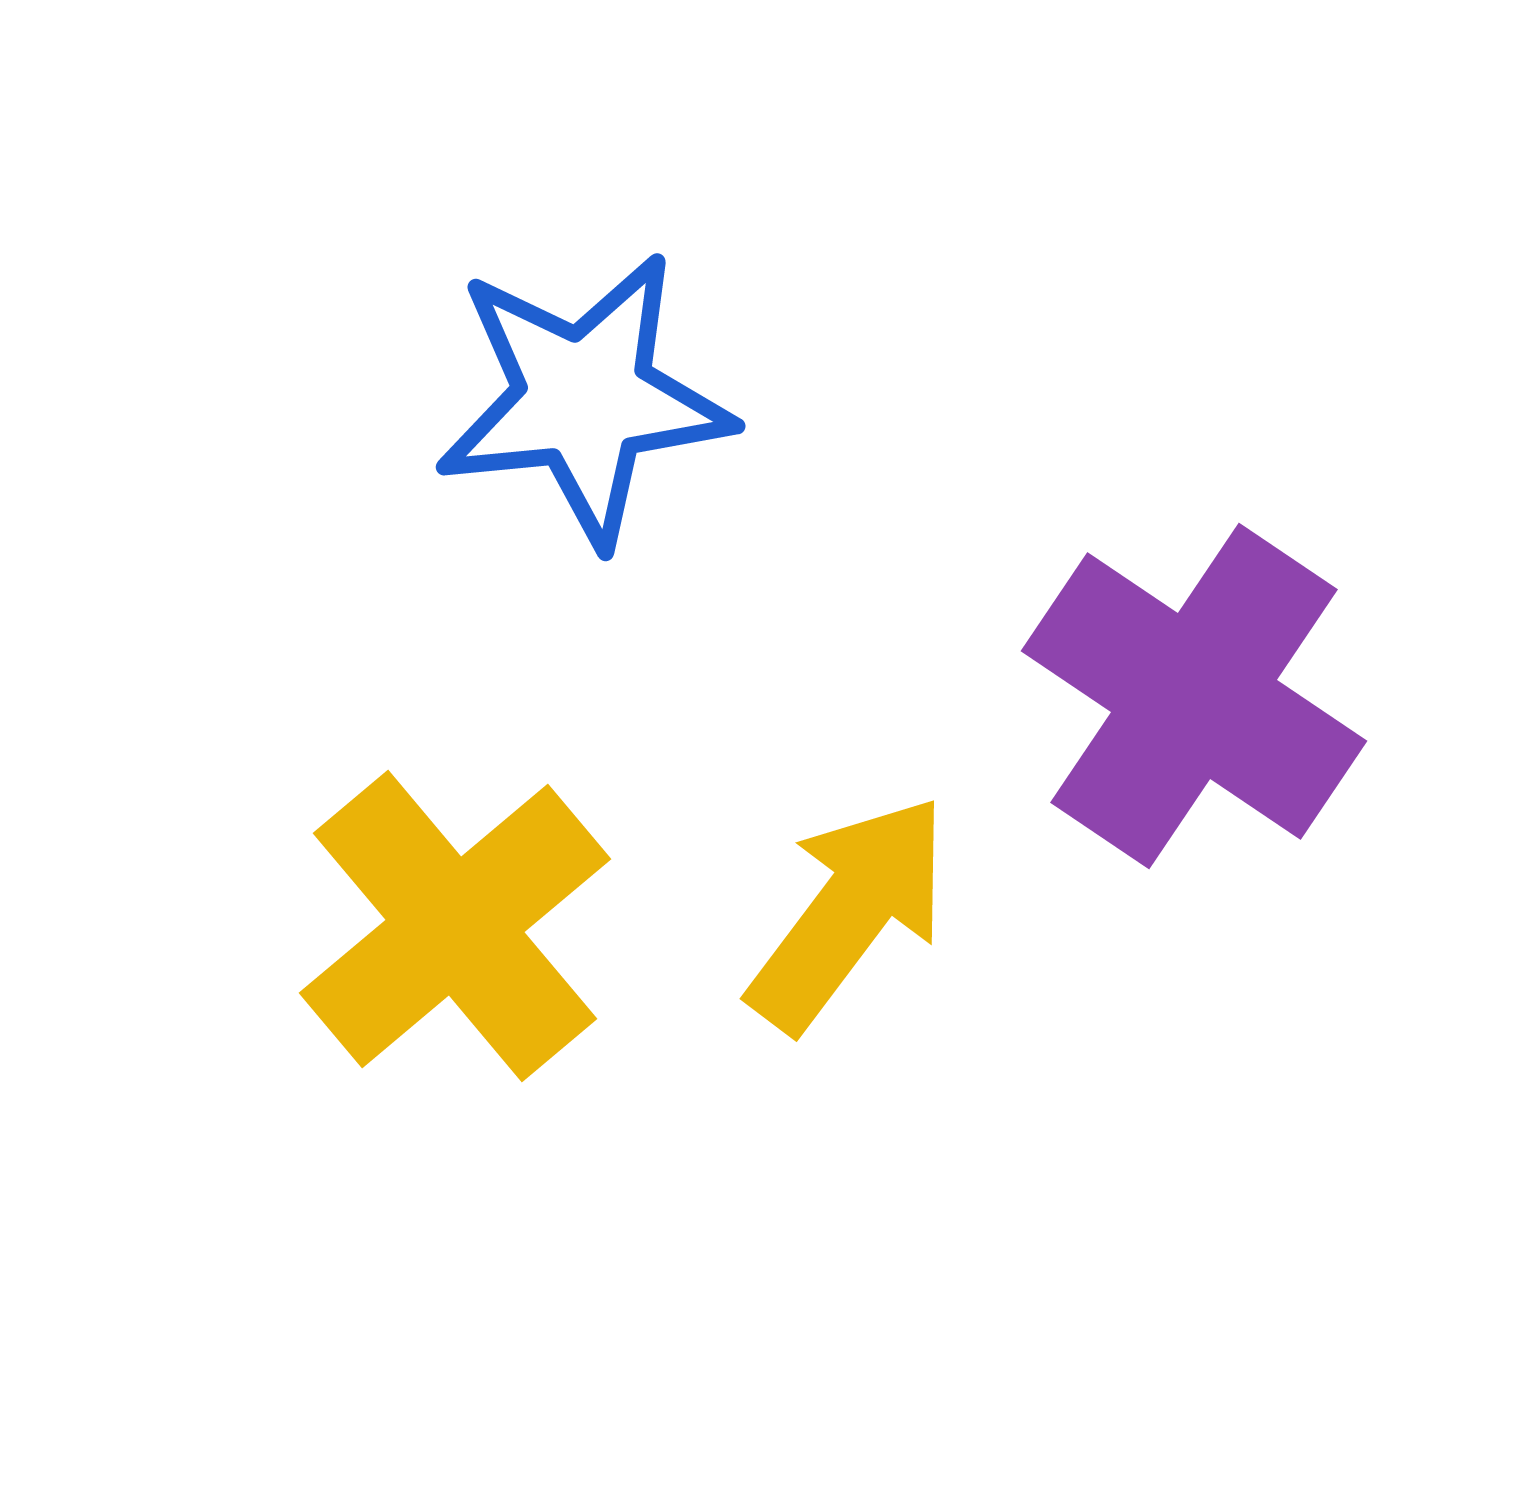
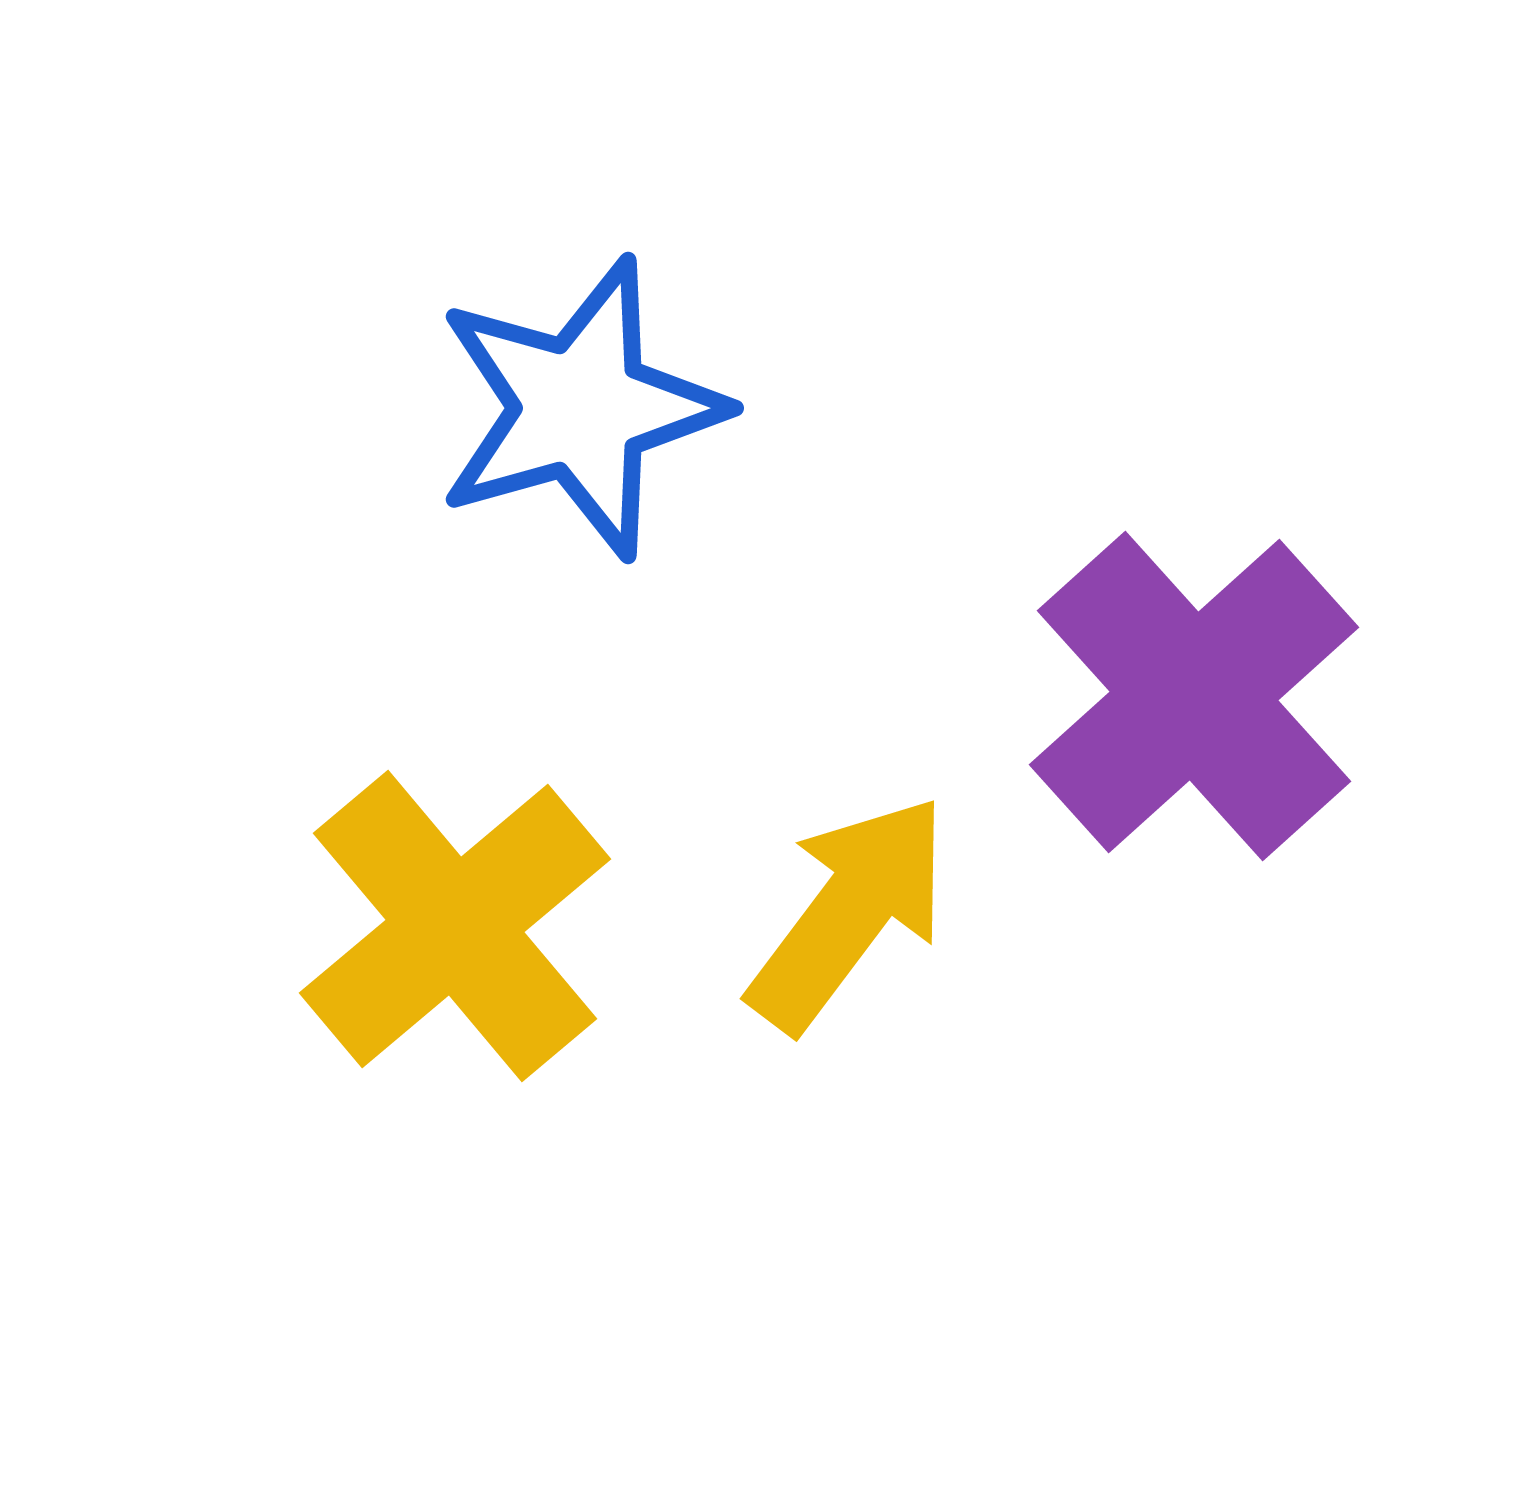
blue star: moved 4 px left, 9 px down; rotated 10 degrees counterclockwise
purple cross: rotated 14 degrees clockwise
